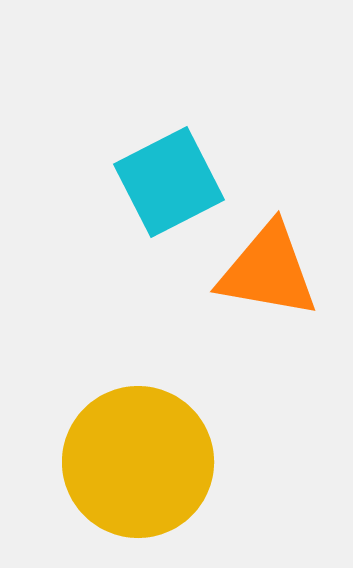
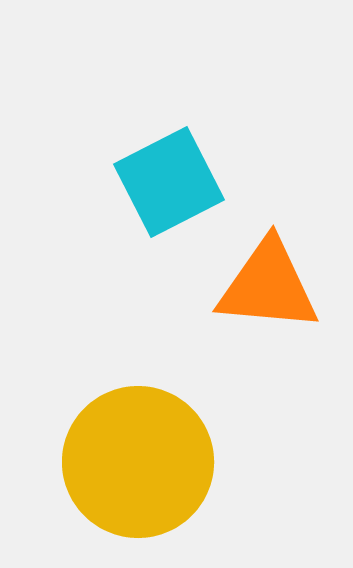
orange triangle: moved 15 px down; rotated 5 degrees counterclockwise
